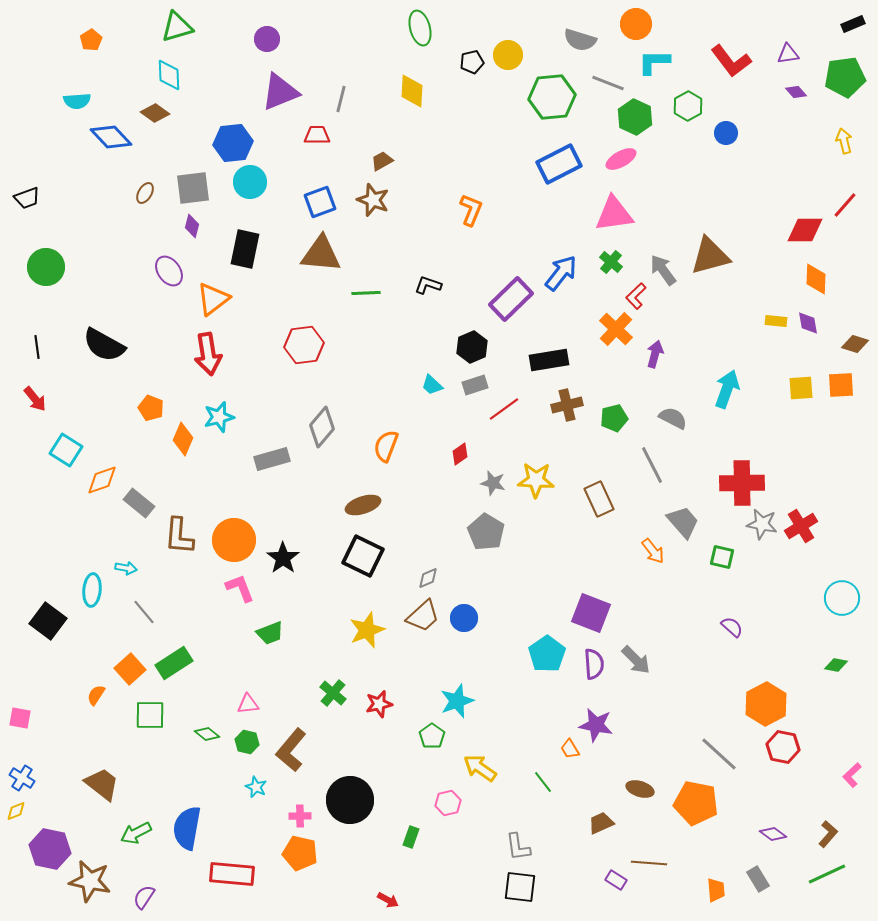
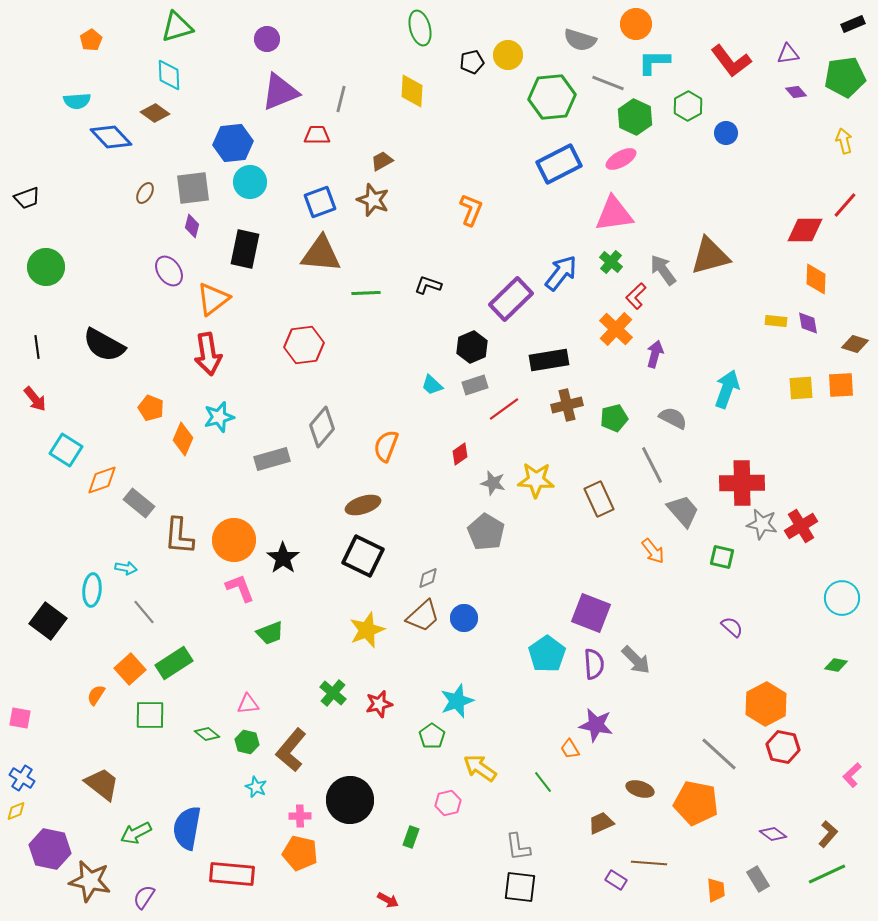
gray trapezoid at (683, 522): moved 11 px up
